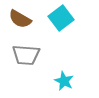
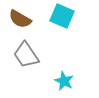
cyan square: moved 1 px right, 2 px up; rotated 30 degrees counterclockwise
gray trapezoid: rotated 52 degrees clockwise
